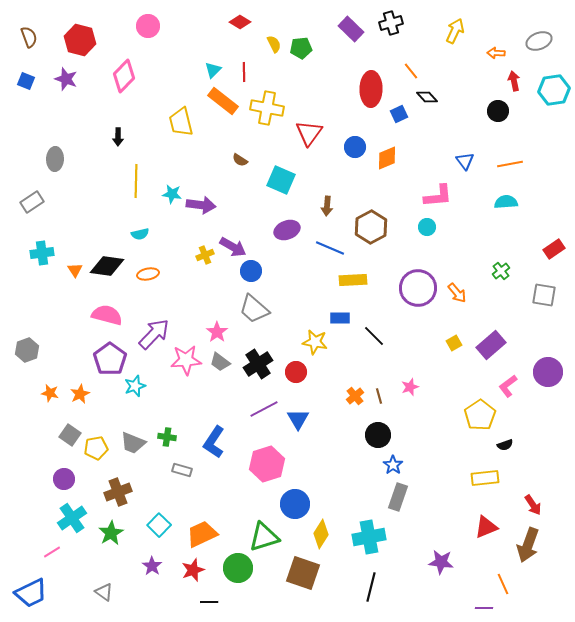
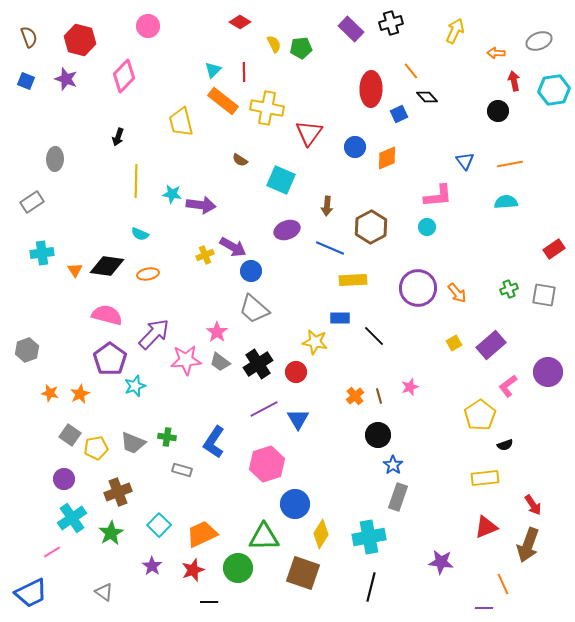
black arrow at (118, 137): rotated 18 degrees clockwise
cyan semicircle at (140, 234): rotated 36 degrees clockwise
green cross at (501, 271): moved 8 px right, 18 px down; rotated 18 degrees clockwise
green triangle at (264, 537): rotated 16 degrees clockwise
